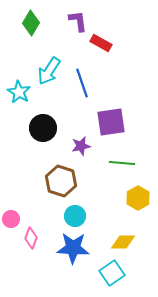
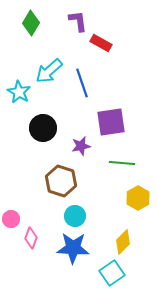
cyan arrow: rotated 16 degrees clockwise
yellow diamond: rotated 45 degrees counterclockwise
